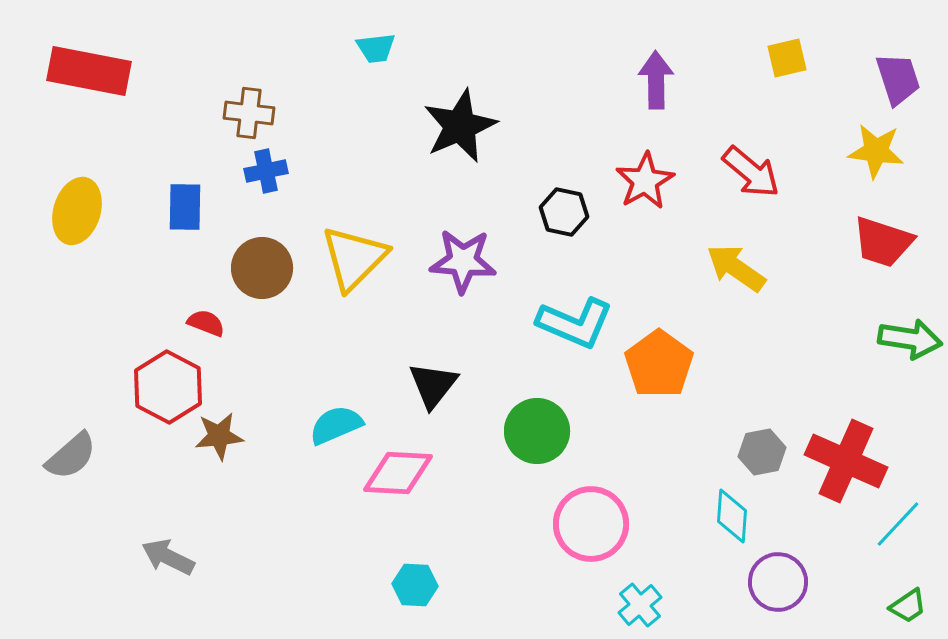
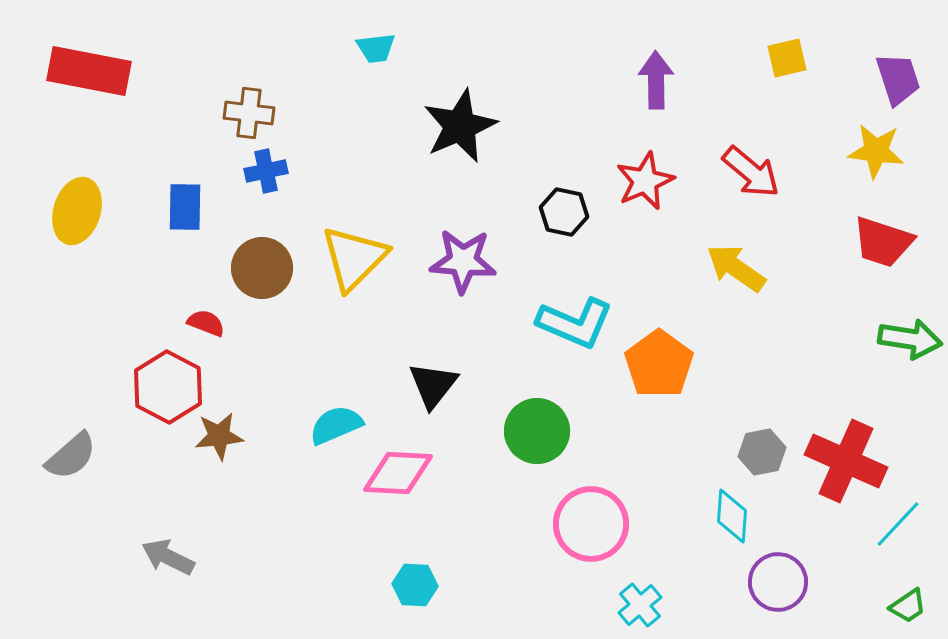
red star: rotated 6 degrees clockwise
